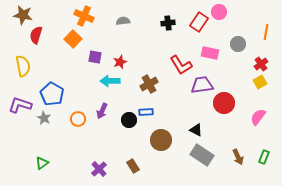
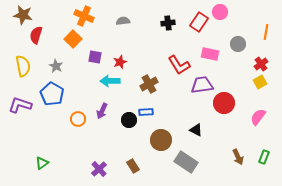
pink circle: moved 1 px right
pink rectangle: moved 1 px down
red L-shape: moved 2 px left
gray star: moved 12 px right, 52 px up
gray rectangle: moved 16 px left, 7 px down
